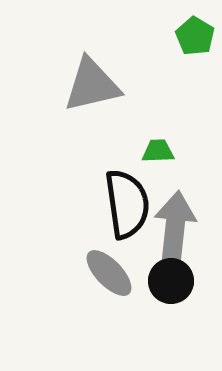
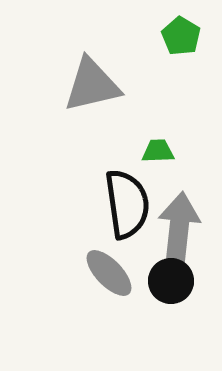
green pentagon: moved 14 px left
gray arrow: moved 4 px right, 1 px down
